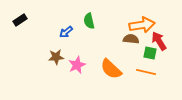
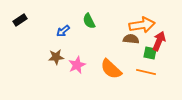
green semicircle: rotated 14 degrees counterclockwise
blue arrow: moved 3 px left, 1 px up
red arrow: rotated 54 degrees clockwise
